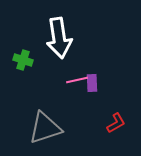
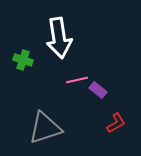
purple rectangle: moved 6 px right, 7 px down; rotated 48 degrees counterclockwise
